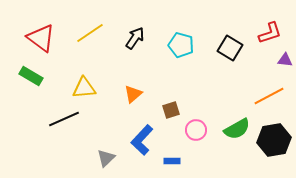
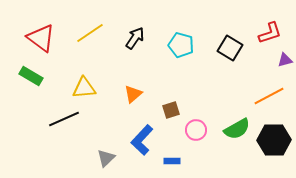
purple triangle: rotated 21 degrees counterclockwise
black hexagon: rotated 8 degrees clockwise
